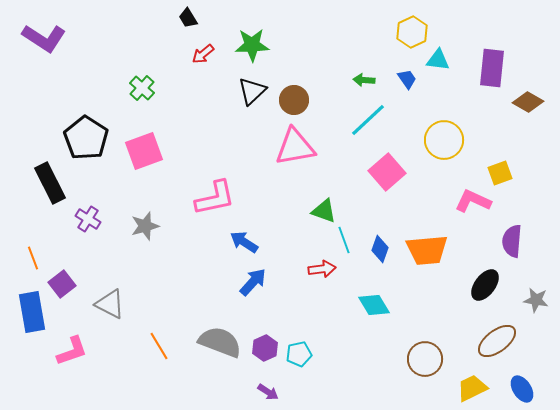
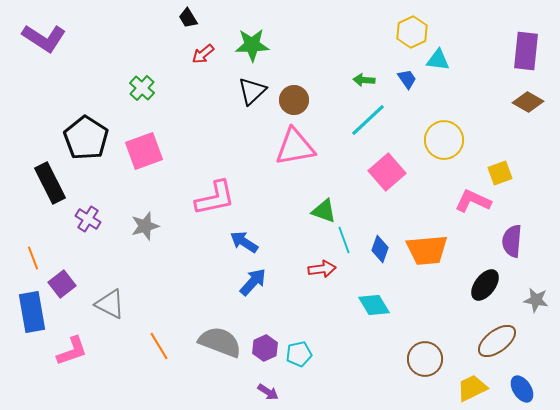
purple rectangle at (492, 68): moved 34 px right, 17 px up
